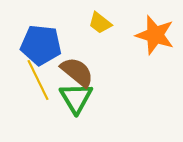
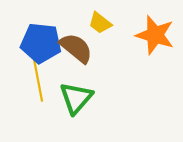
blue pentagon: moved 2 px up
brown semicircle: moved 1 px left, 24 px up
yellow line: rotated 15 degrees clockwise
green triangle: rotated 12 degrees clockwise
